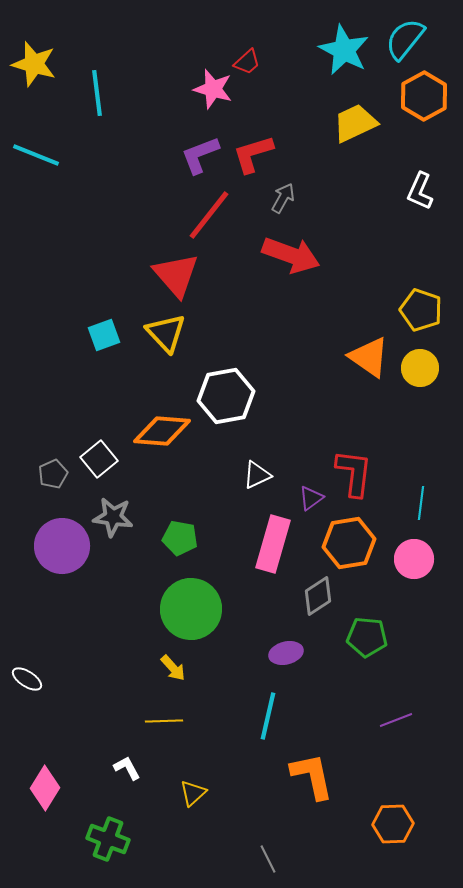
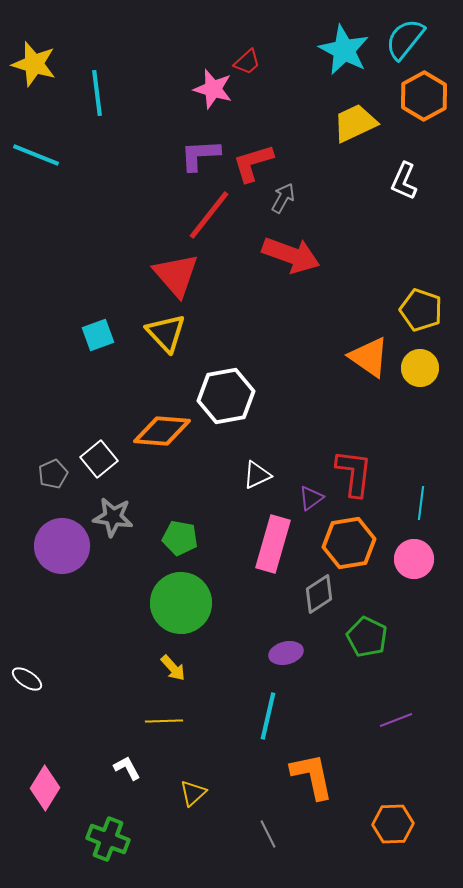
red L-shape at (253, 154): moved 9 px down
purple L-shape at (200, 155): rotated 18 degrees clockwise
white L-shape at (420, 191): moved 16 px left, 10 px up
cyan square at (104, 335): moved 6 px left
gray diamond at (318, 596): moved 1 px right, 2 px up
green circle at (191, 609): moved 10 px left, 6 px up
green pentagon at (367, 637): rotated 21 degrees clockwise
gray line at (268, 859): moved 25 px up
